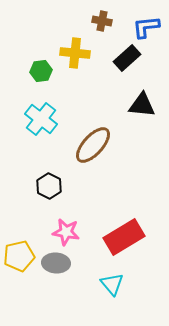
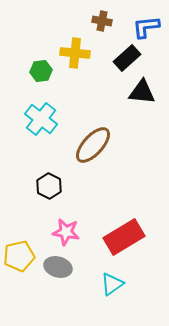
black triangle: moved 13 px up
gray ellipse: moved 2 px right, 4 px down; rotated 12 degrees clockwise
cyan triangle: rotated 35 degrees clockwise
